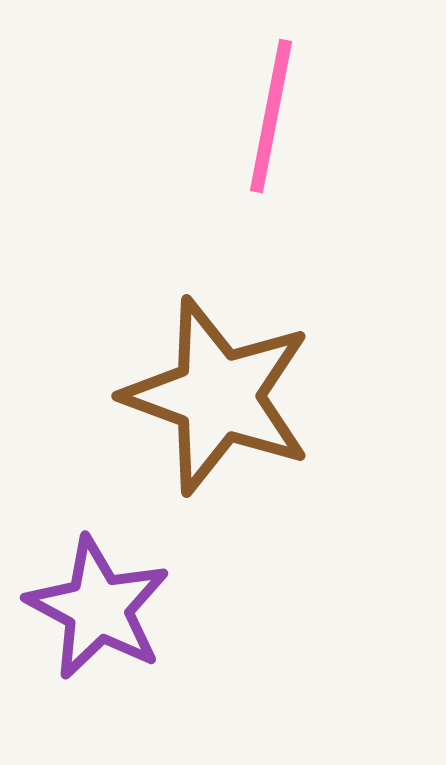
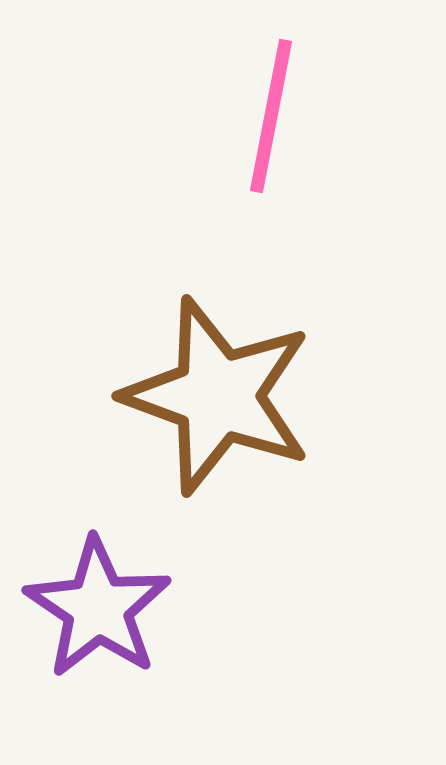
purple star: rotated 6 degrees clockwise
